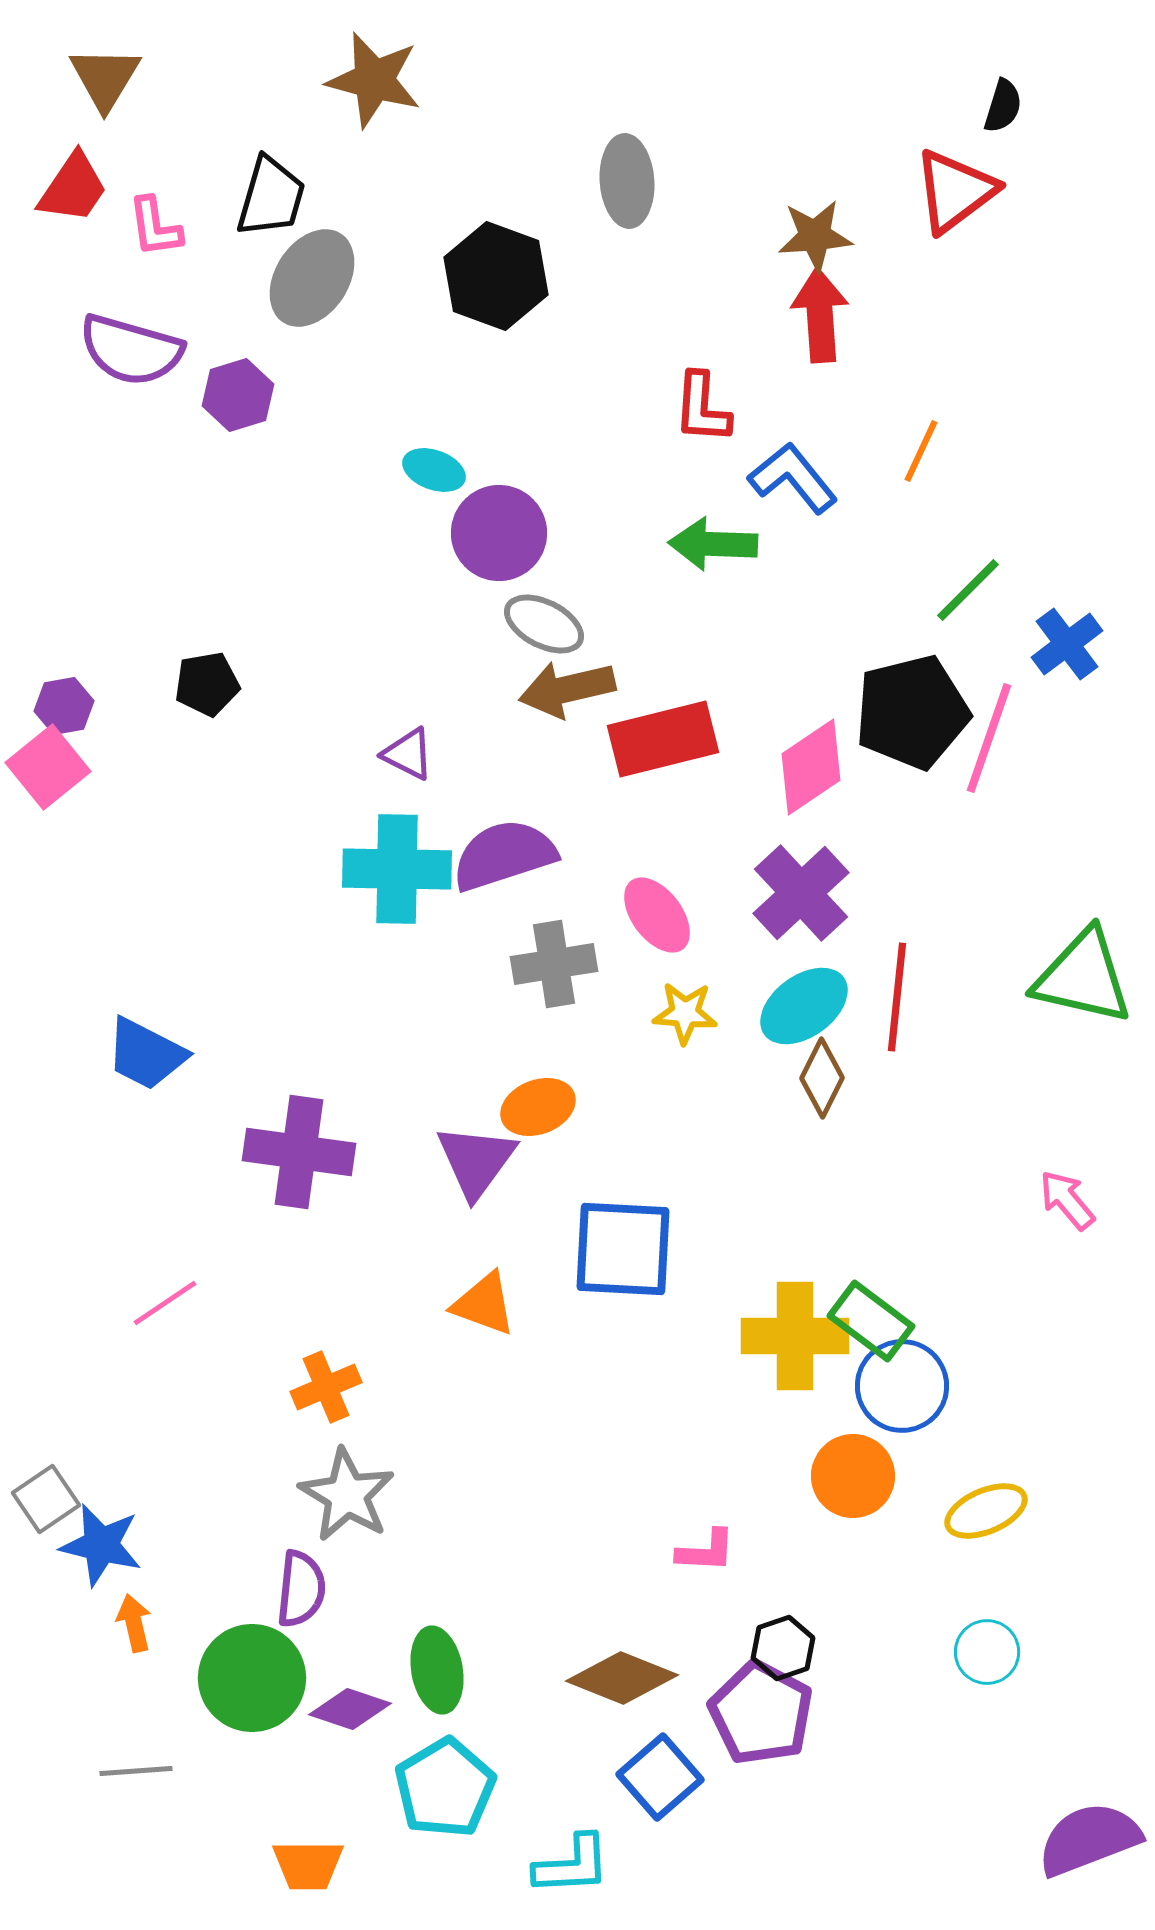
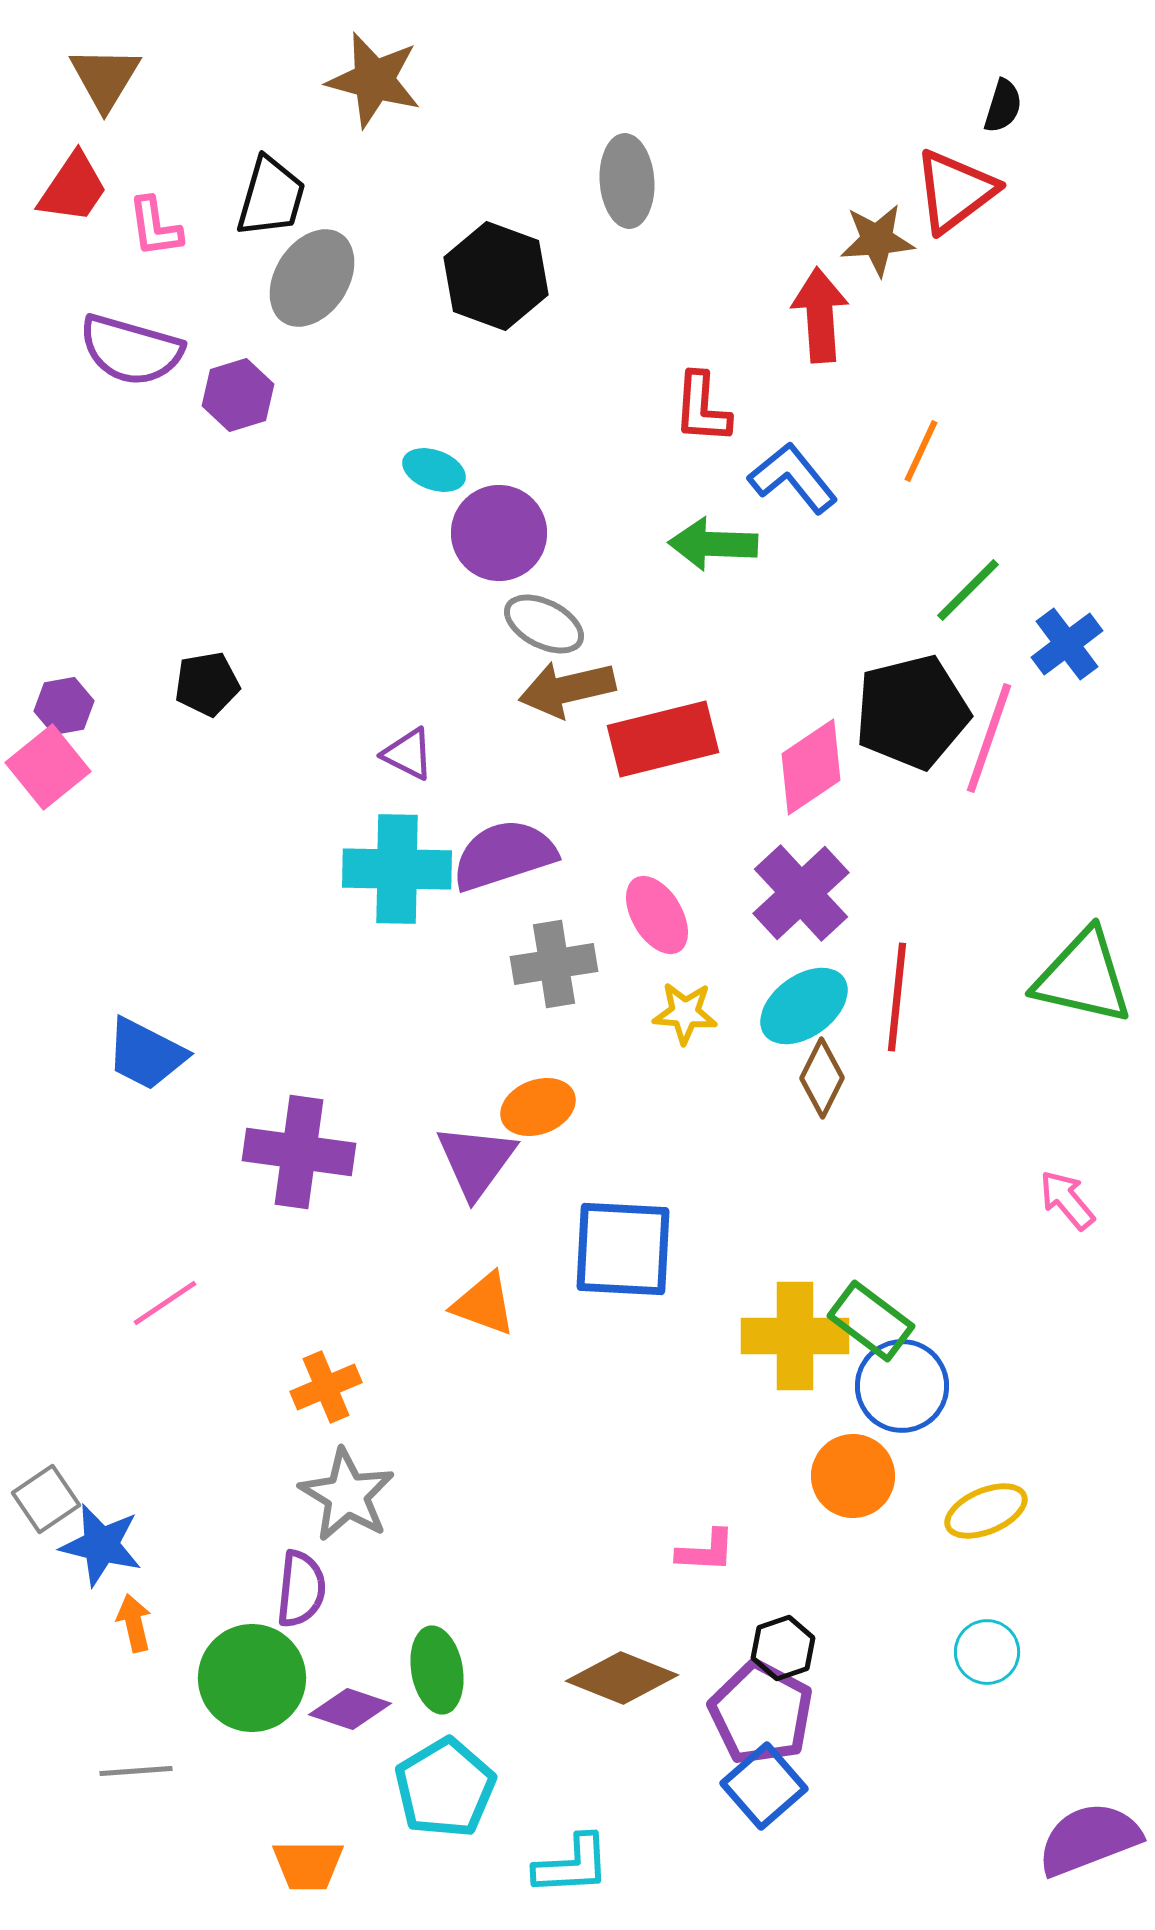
brown star at (815, 236): moved 62 px right, 4 px down
pink ellipse at (657, 915): rotated 6 degrees clockwise
blue square at (660, 1777): moved 104 px right, 9 px down
